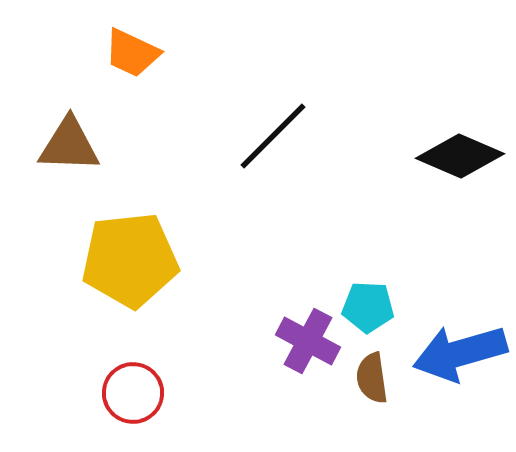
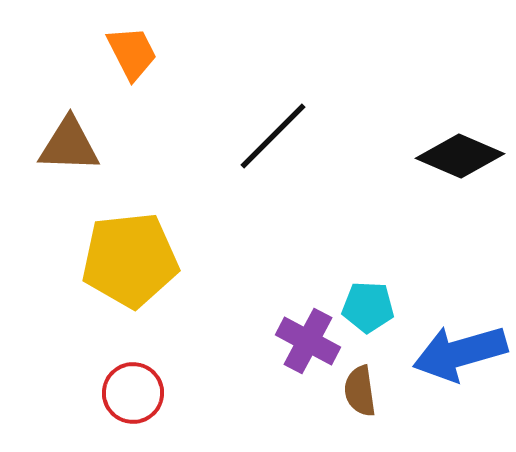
orange trapezoid: rotated 142 degrees counterclockwise
brown semicircle: moved 12 px left, 13 px down
